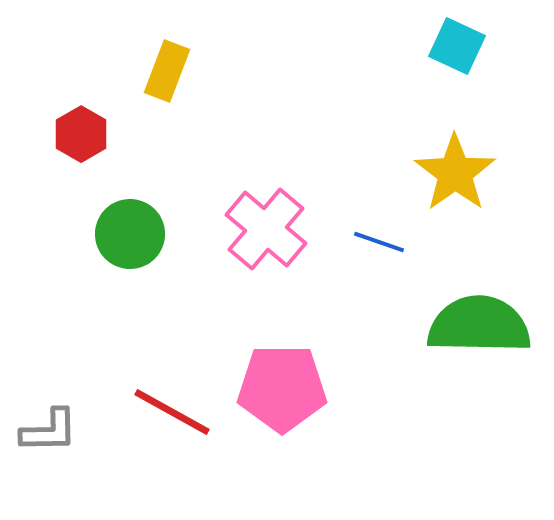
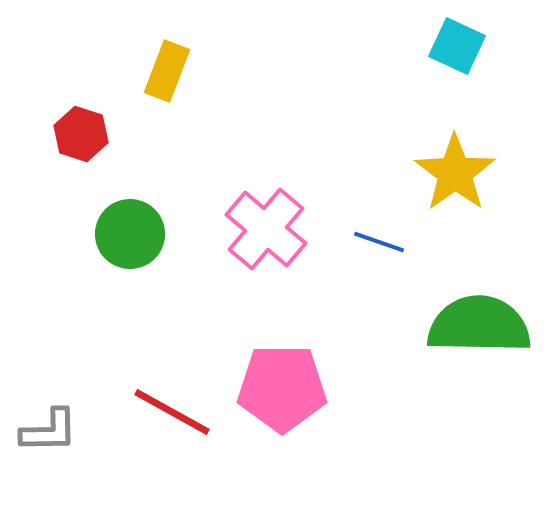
red hexagon: rotated 12 degrees counterclockwise
